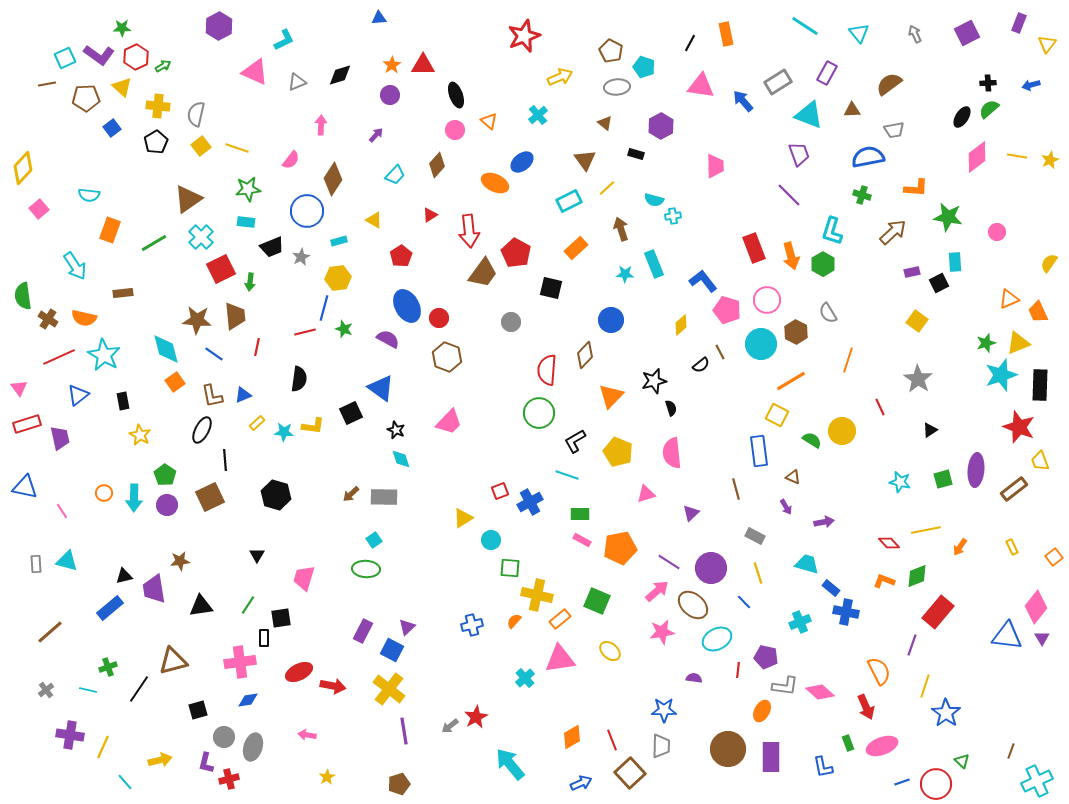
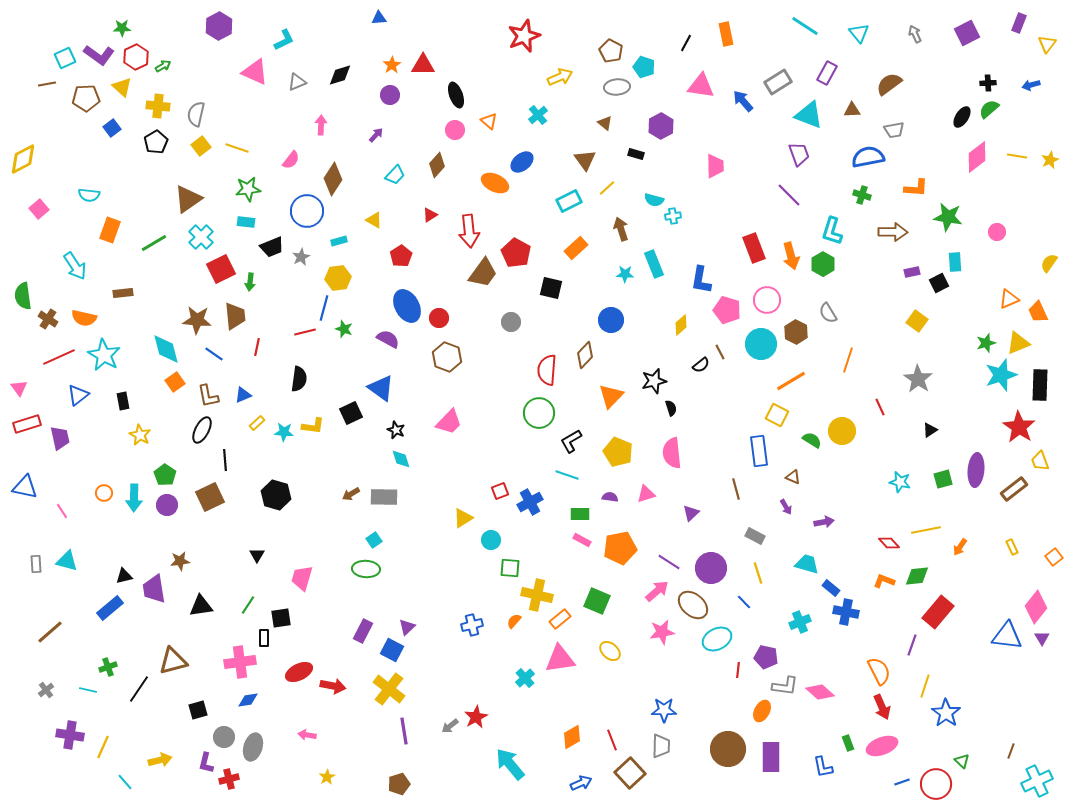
black line at (690, 43): moved 4 px left
yellow diamond at (23, 168): moved 9 px up; rotated 20 degrees clockwise
brown arrow at (893, 232): rotated 44 degrees clockwise
blue L-shape at (703, 281): moved 2 px left, 1 px up; rotated 132 degrees counterclockwise
brown L-shape at (212, 396): moved 4 px left
red star at (1019, 427): rotated 12 degrees clockwise
black L-shape at (575, 441): moved 4 px left
brown arrow at (351, 494): rotated 12 degrees clockwise
green diamond at (917, 576): rotated 15 degrees clockwise
pink trapezoid at (304, 578): moved 2 px left
purple semicircle at (694, 678): moved 84 px left, 181 px up
red arrow at (866, 707): moved 16 px right
